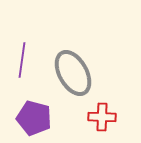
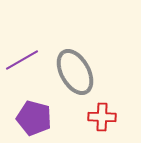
purple line: rotated 52 degrees clockwise
gray ellipse: moved 2 px right, 1 px up
